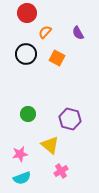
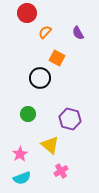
black circle: moved 14 px right, 24 px down
pink star: rotated 21 degrees counterclockwise
